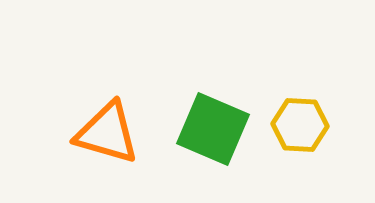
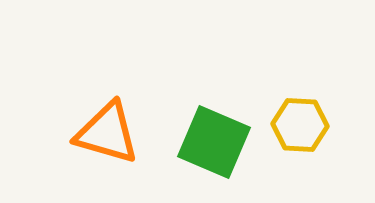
green square: moved 1 px right, 13 px down
